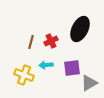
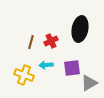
black ellipse: rotated 15 degrees counterclockwise
